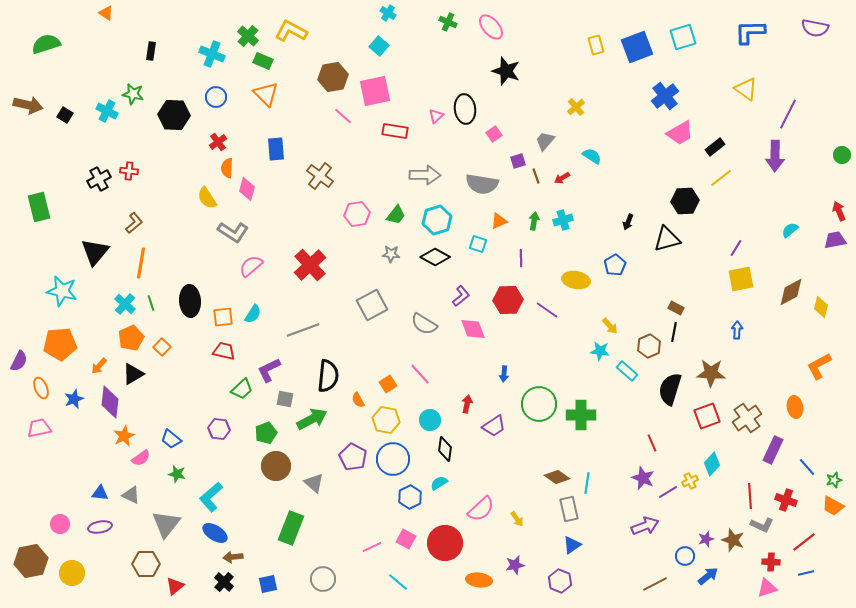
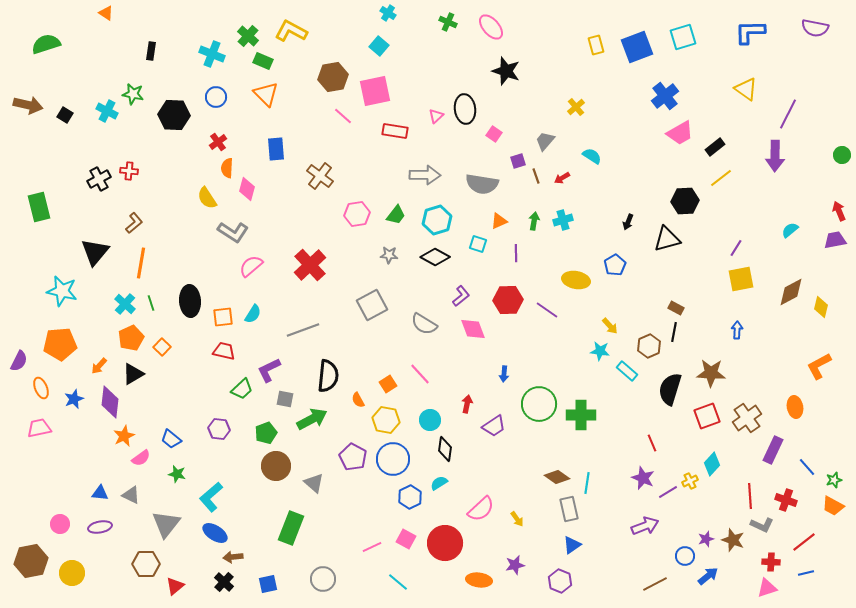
pink square at (494, 134): rotated 21 degrees counterclockwise
gray star at (391, 254): moved 2 px left, 1 px down
purple line at (521, 258): moved 5 px left, 5 px up
